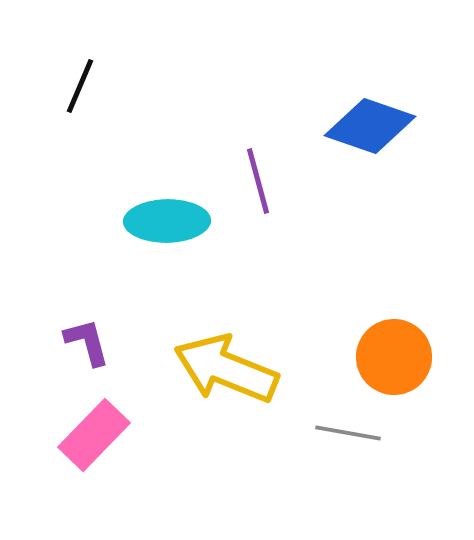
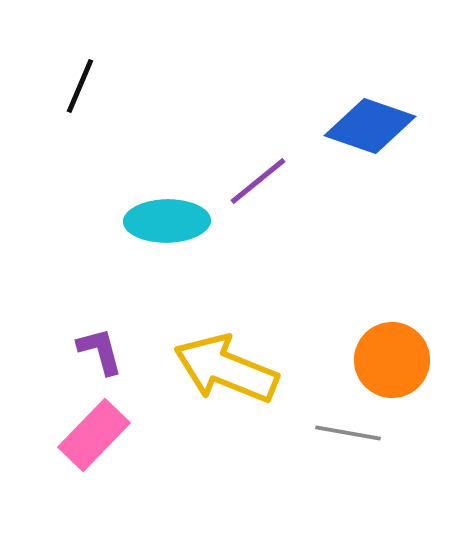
purple line: rotated 66 degrees clockwise
purple L-shape: moved 13 px right, 9 px down
orange circle: moved 2 px left, 3 px down
